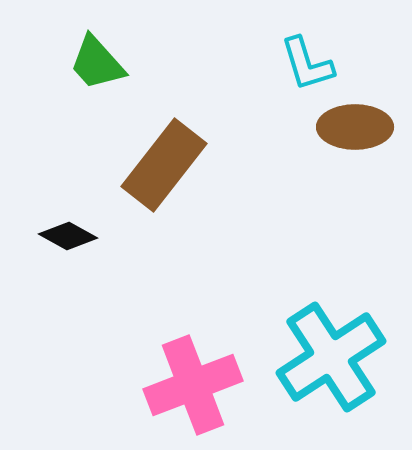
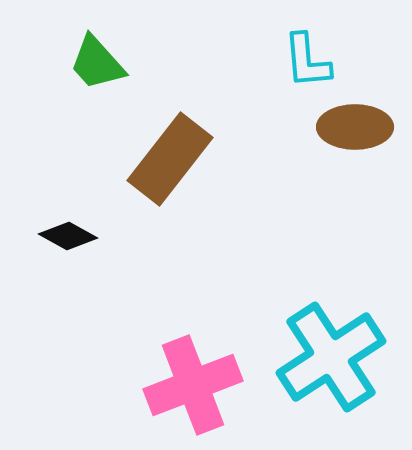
cyan L-shape: moved 3 px up; rotated 12 degrees clockwise
brown rectangle: moved 6 px right, 6 px up
